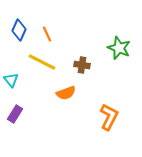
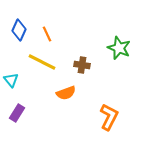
purple rectangle: moved 2 px right, 1 px up
